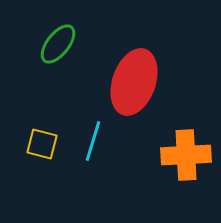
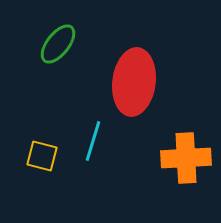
red ellipse: rotated 12 degrees counterclockwise
yellow square: moved 12 px down
orange cross: moved 3 px down
